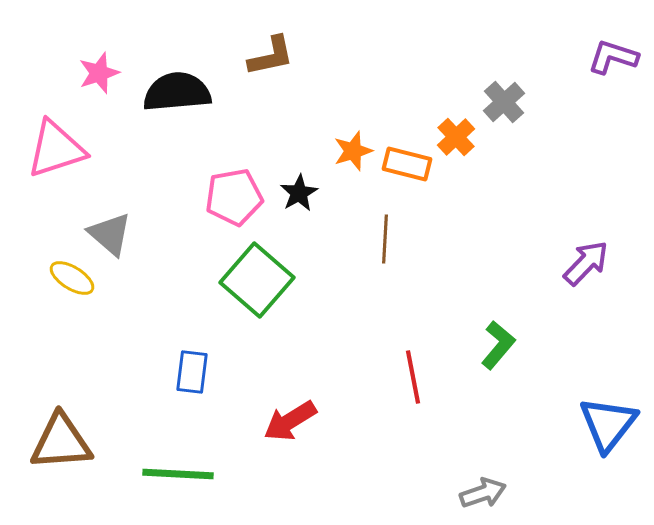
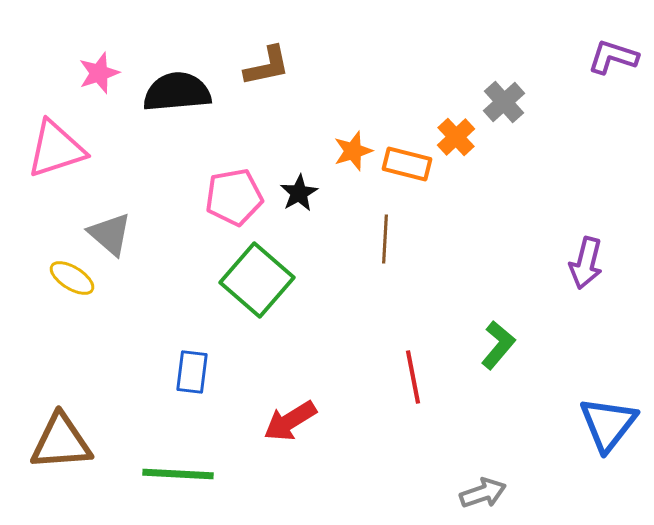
brown L-shape: moved 4 px left, 10 px down
purple arrow: rotated 150 degrees clockwise
